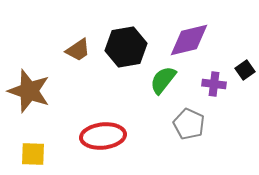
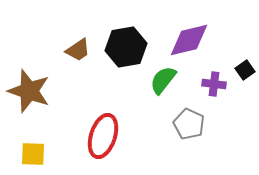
red ellipse: rotated 66 degrees counterclockwise
